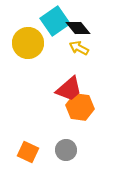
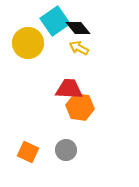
red trapezoid: rotated 136 degrees counterclockwise
